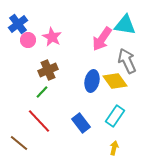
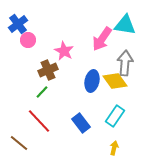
pink star: moved 12 px right, 14 px down
gray arrow: moved 2 px left, 2 px down; rotated 30 degrees clockwise
